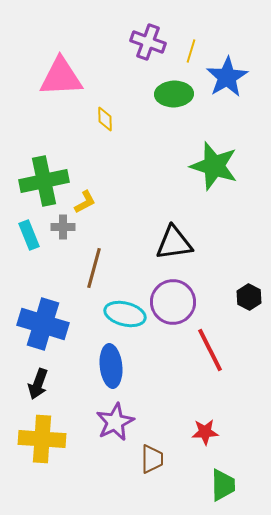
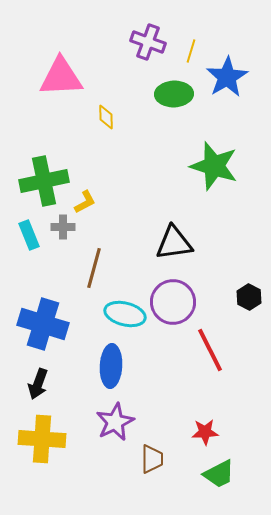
yellow diamond: moved 1 px right, 2 px up
blue ellipse: rotated 9 degrees clockwise
green trapezoid: moved 4 px left, 11 px up; rotated 64 degrees clockwise
